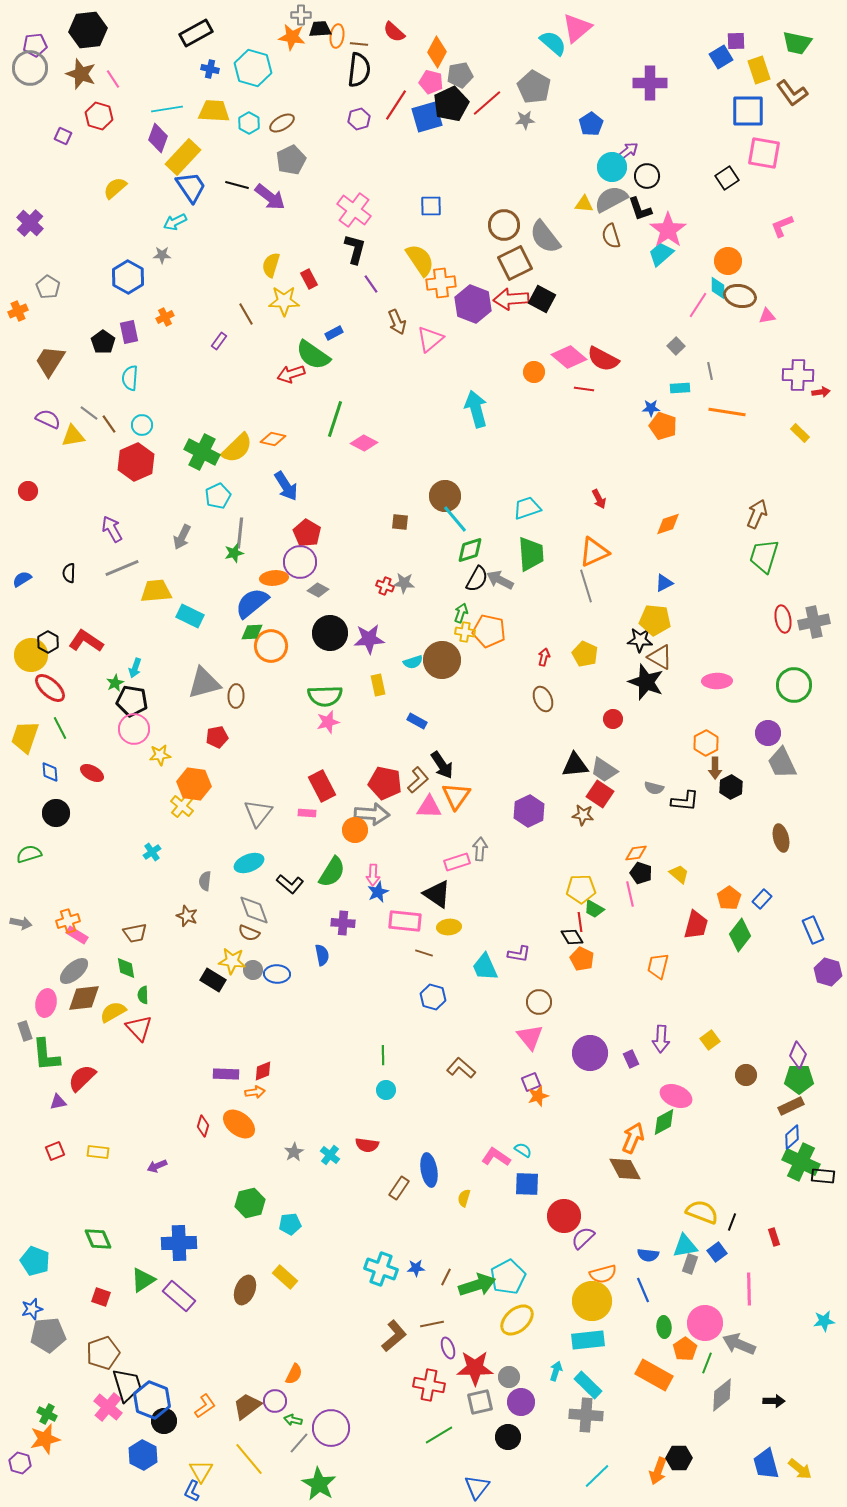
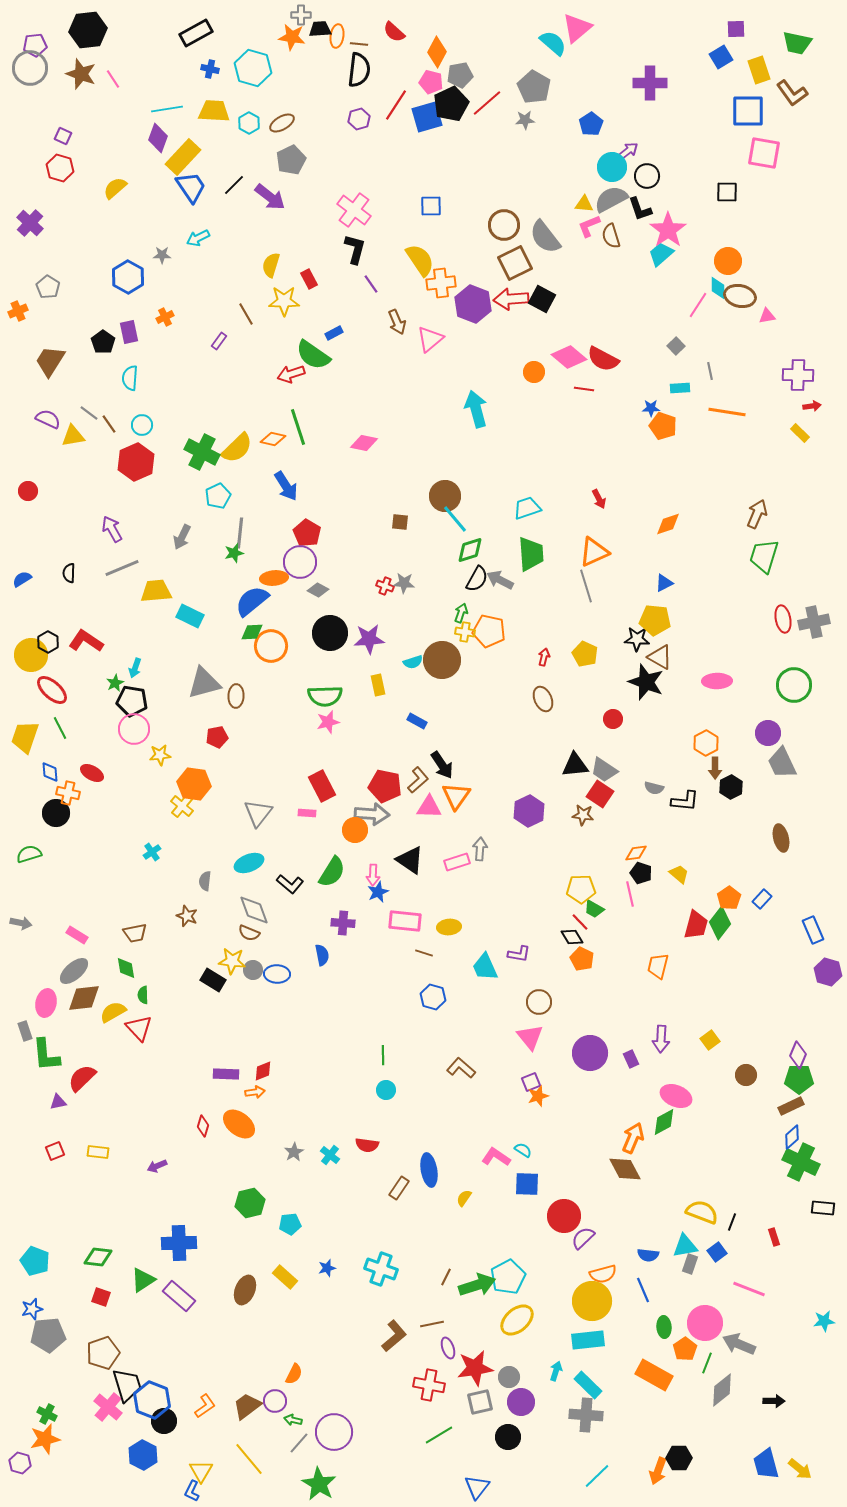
purple square at (736, 41): moved 12 px up
red hexagon at (99, 116): moved 39 px left, 52 px down
black square at (727, 178): moved 14 px down; rotated 35 degrees clockwise
black line at (237, 185): moved 3 px left; rotated 60 degrees counterclockwise
cyan arrow at (175, 222): moved 23 px right, 16 px down
pink L-shape at (782, 226): moved 193 px left
red arrow at (821, 392): moved 9 px left, 14 px down
green line at (335, 419): moved 37 px left, 8 px down; rotated 36 degrees counterclockwise
pink diamond at (364, 443): rotated 16 degrees counterclockwise
blue semicircle at (252, 603): moved 2 px up
black star at (640, 640): moved 3 px left, 1 px up
red ellipse at (50, 688): moved 2 px right, 2 px down
red pentagon at (385, 783): moved 3 px down
black triangle at (437, 894): moved 27 px left, 34 px up
orange cross at (68, 921): moved 128 px up; rotated 30 degrees clockwise
red line at (580, 922): rotated 36 degrees counterclockwise
green diamond at (740, 935): moved 20 px left, 12 px up
black rectangle at (823, 1176): moved 32 px down
yellow semicircle at (464, 1198): rotated 18 degrees clockwise
green diamond at (98, 1239): moved 18 px down; rotated 60 degrees counterclockwise
blue star at (416, 1268): moved 89 px left; rotated 12 degrees counterclockwise
pink line at (749, 1289): rotated 68 degrees counterclockwise
red star at (475, 1368): rotated 9 degrees counterclockwise
gray diamond at (722, 1395): moved 5 px up
purple circle at (331, 1428): moved 3 px right, 4 px down
